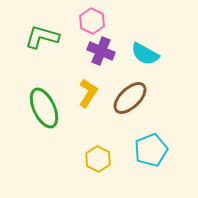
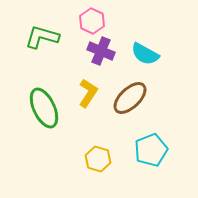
yellow hexagon: rotated 10 degrees counterclockwise
